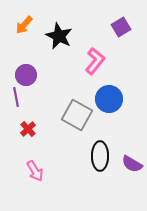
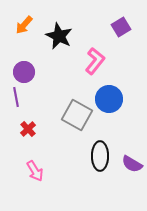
purple circle: moved 2 px left, 3 px up
